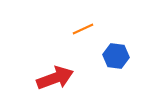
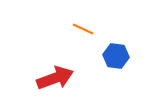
orange line: rotated 50 degrees clockwise
